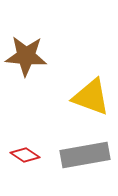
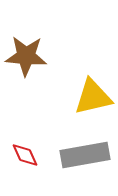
yellow triangle: moved 2 px right; rotated 33 degrees counterclockwise
red diamond: rotated 32 degrees clockwise
